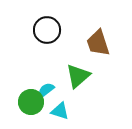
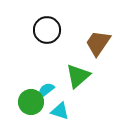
brown trapezoid: rotated 52 degrees clockwise
